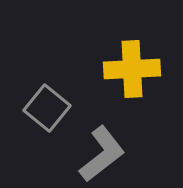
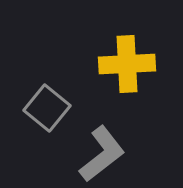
yellow cross: moved 5 px left, 5 px up
